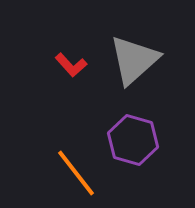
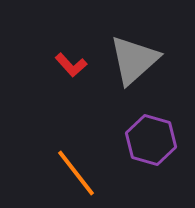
purple hexagon: moved 18 px right
